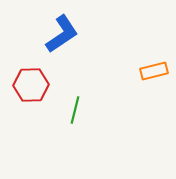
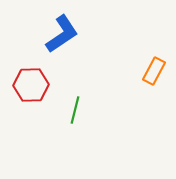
orange rectangle: rotated 48 degrees counterclockwise
